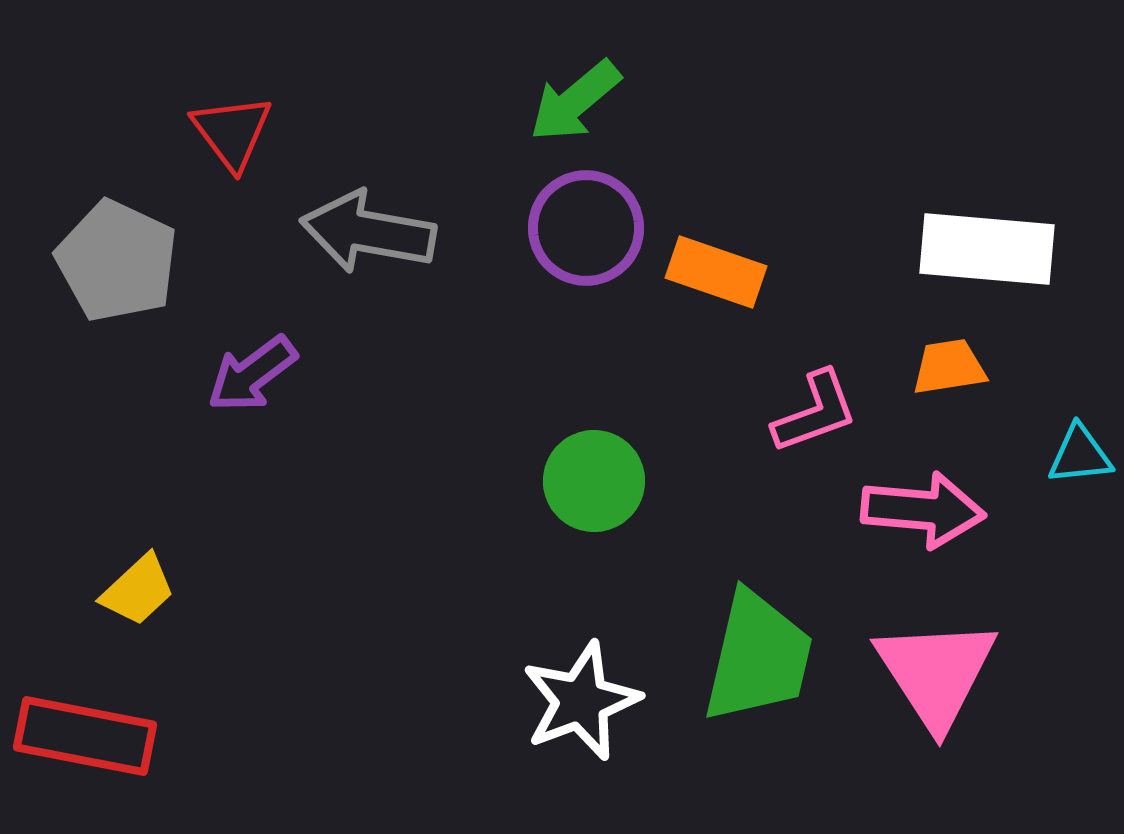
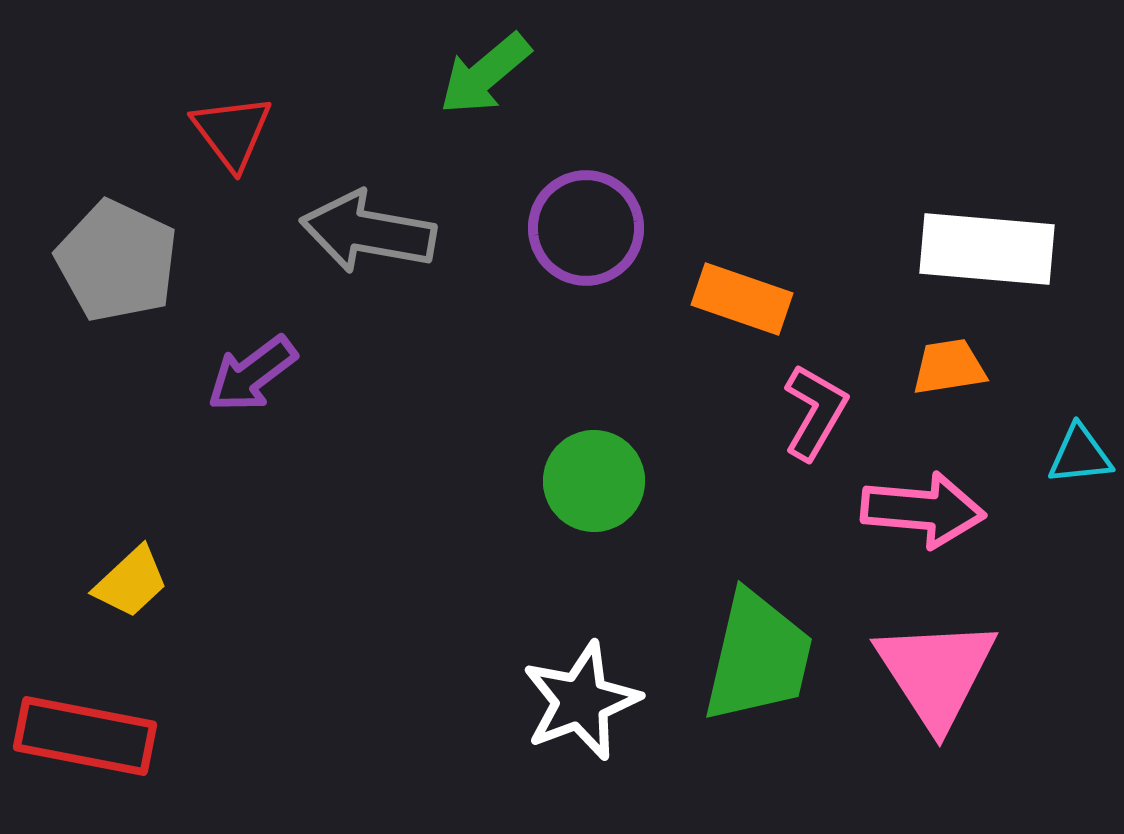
green arrow: moved 90 px left, 27 px up
orange rectangle: moved 26 px right, 27 px down
pink L-shape: rotated 40 degrees counterclockwise
yellow trapezoid: moved 7 px left, 8 px up
